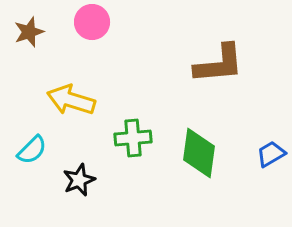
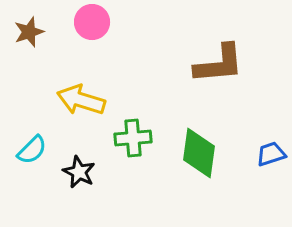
yellow arrow: moved 10 px right
blue trapezoid: rotated 12 degrees clockwise
black star: moved 8 px up; rotated 24 degrees counterclockwise
